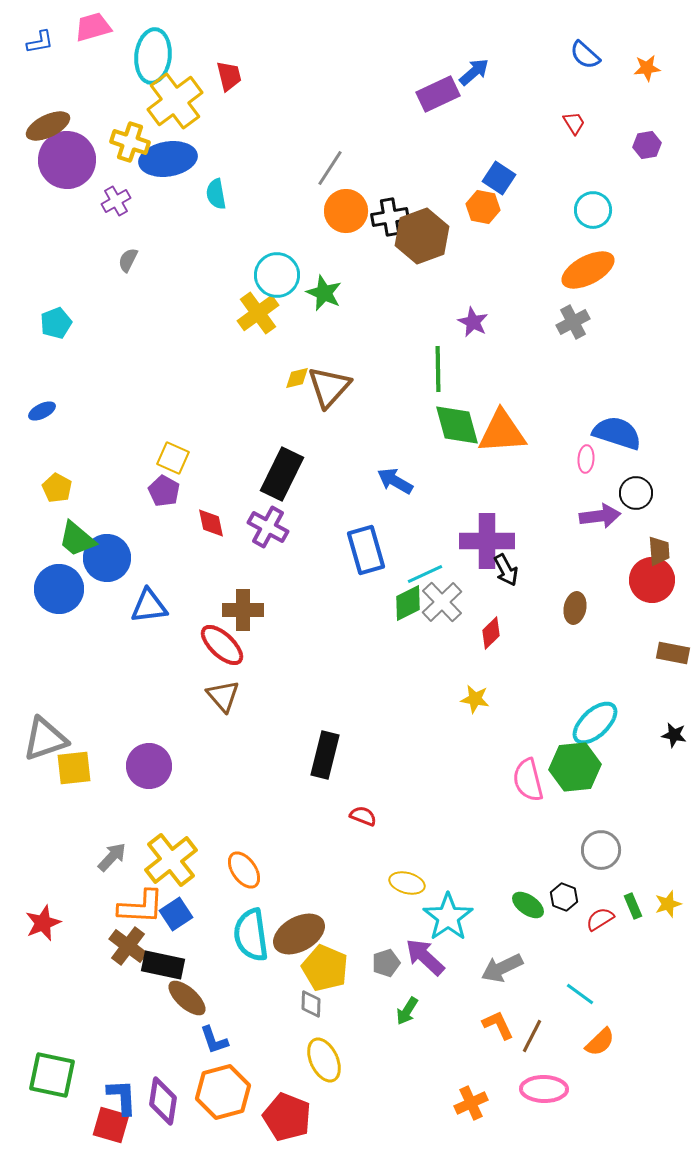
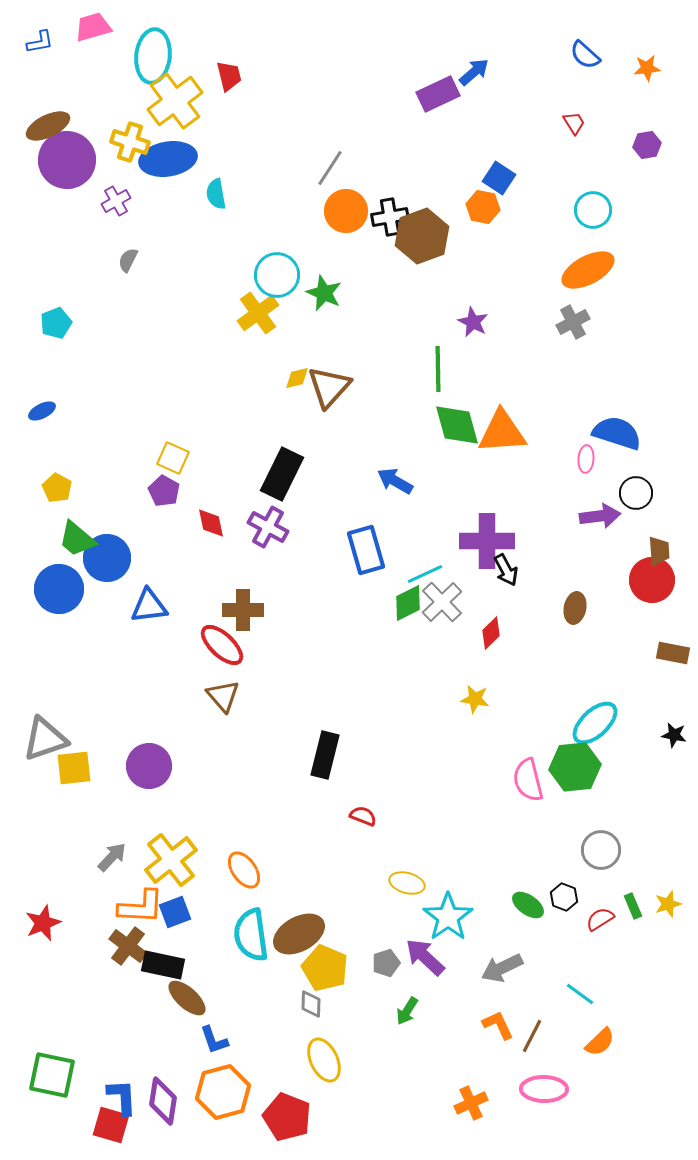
blue square at (176, 914): moved 1 px left, 2 px up; rotated 12 degrees clockwise
